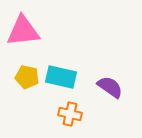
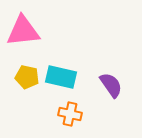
purple semicircle: moved 1 px right, 2 px up; rotated 20 degrees clockwise
